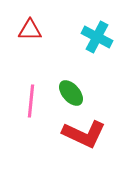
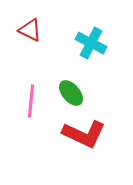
red triangle: rotated 25 degrees clockwise
cyan cross: moved 6 px left, 6 px down
